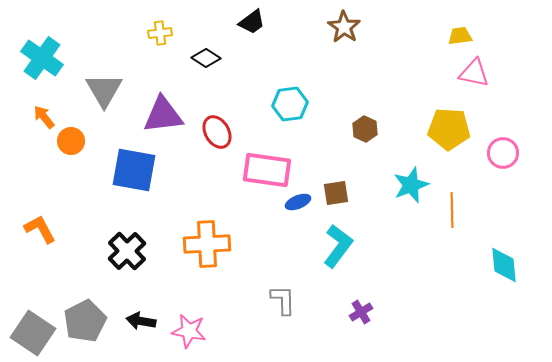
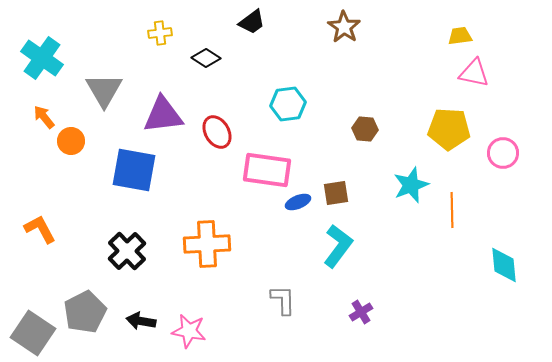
cyan hexagon: moved 2 px left
brown hexagon: rotated 20 degrees counterclockwise
gray pentagon: moved 9 px up
